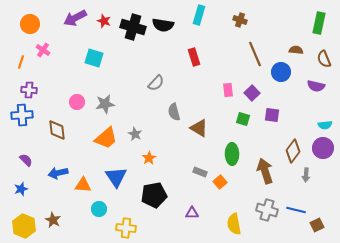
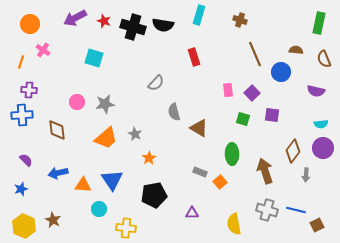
purple semicircle at (316, 86): moved 5 px down
cyan semicircle at (325, 125): moved 4 px left, 1 px up
blue triangle at (116, 177): moved 4 px left, 3 px down
